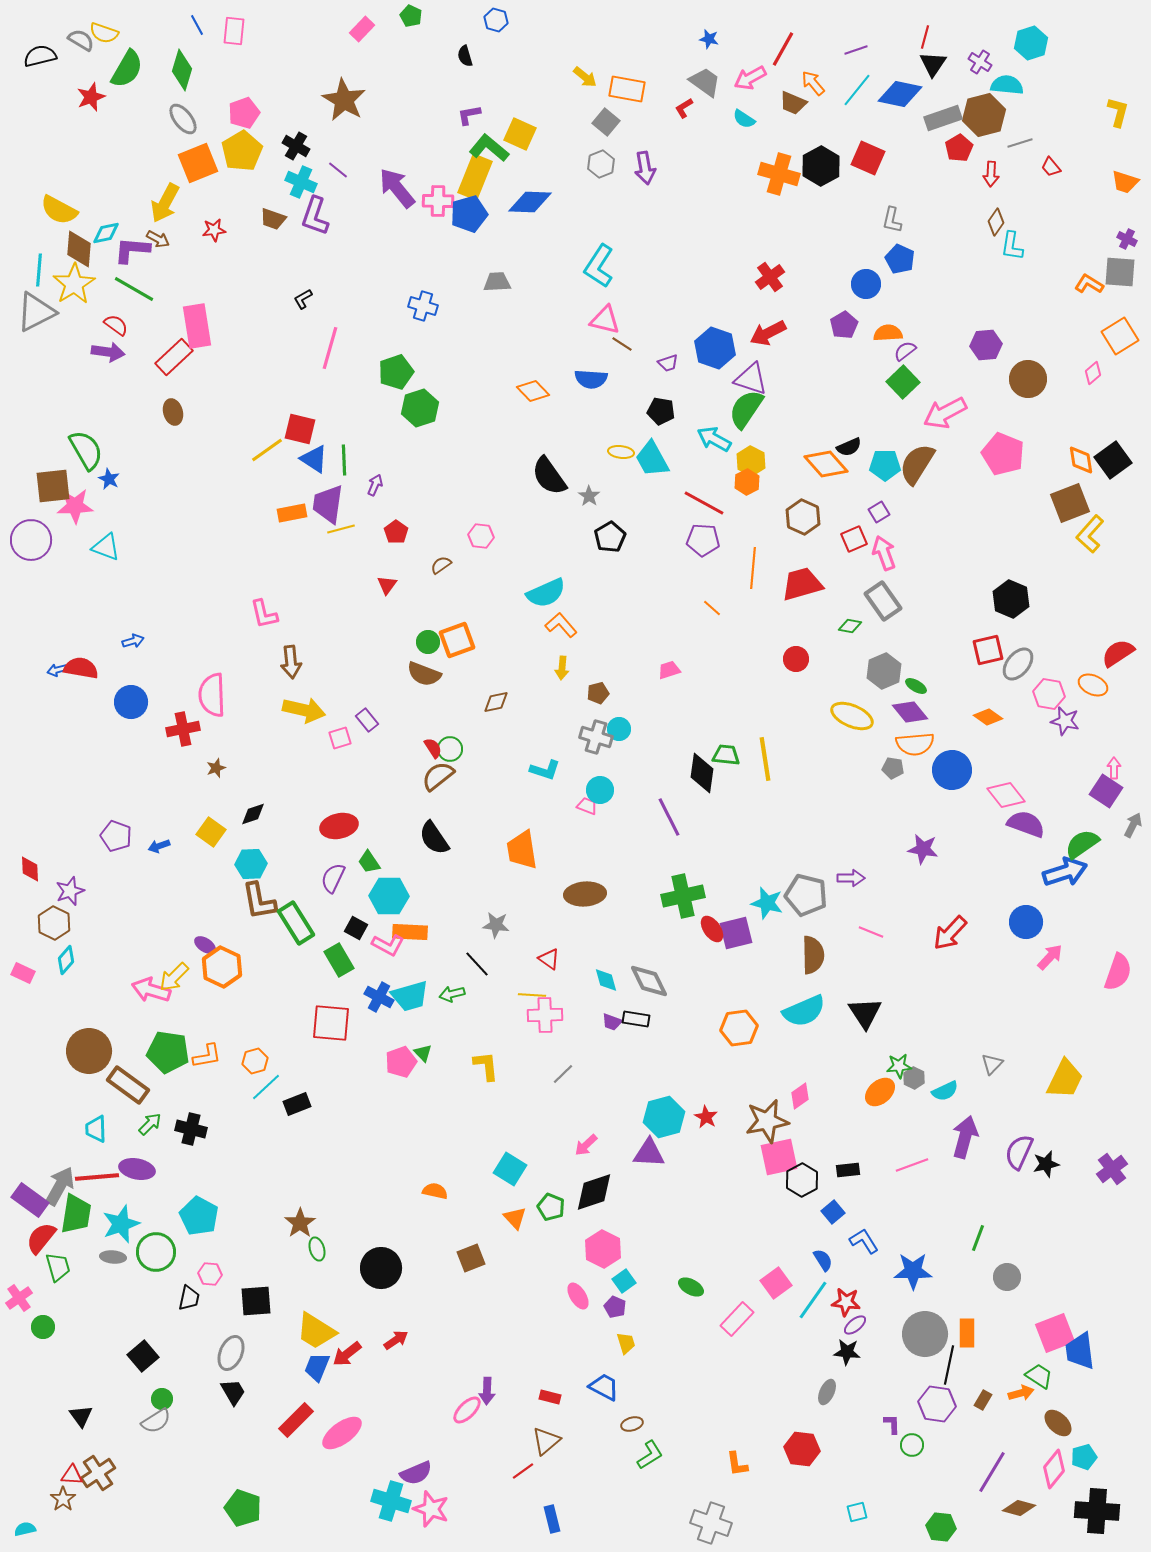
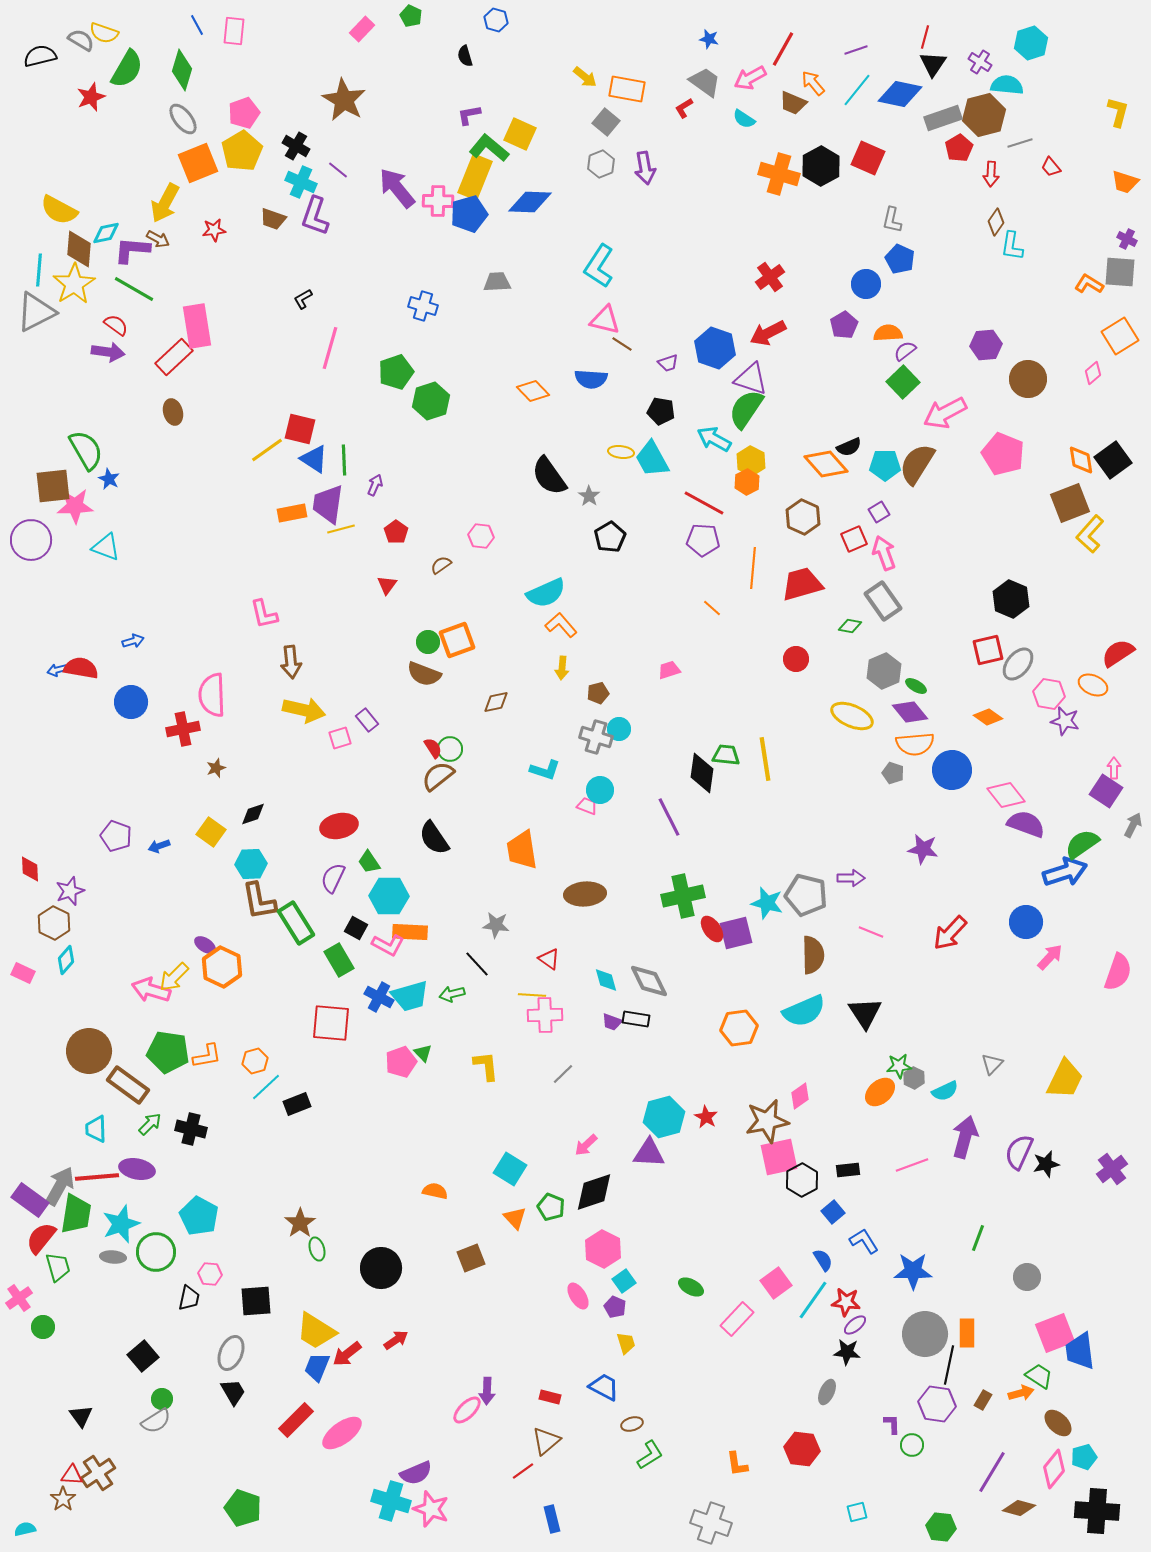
green hexagon at (420, 408): moved 11 px right, 7 px up
gray pentagon at (893, 768): moved 5 px down; rotated 10 degrees clockwise
gray circle at (1007, 1277): moved 20 px right
